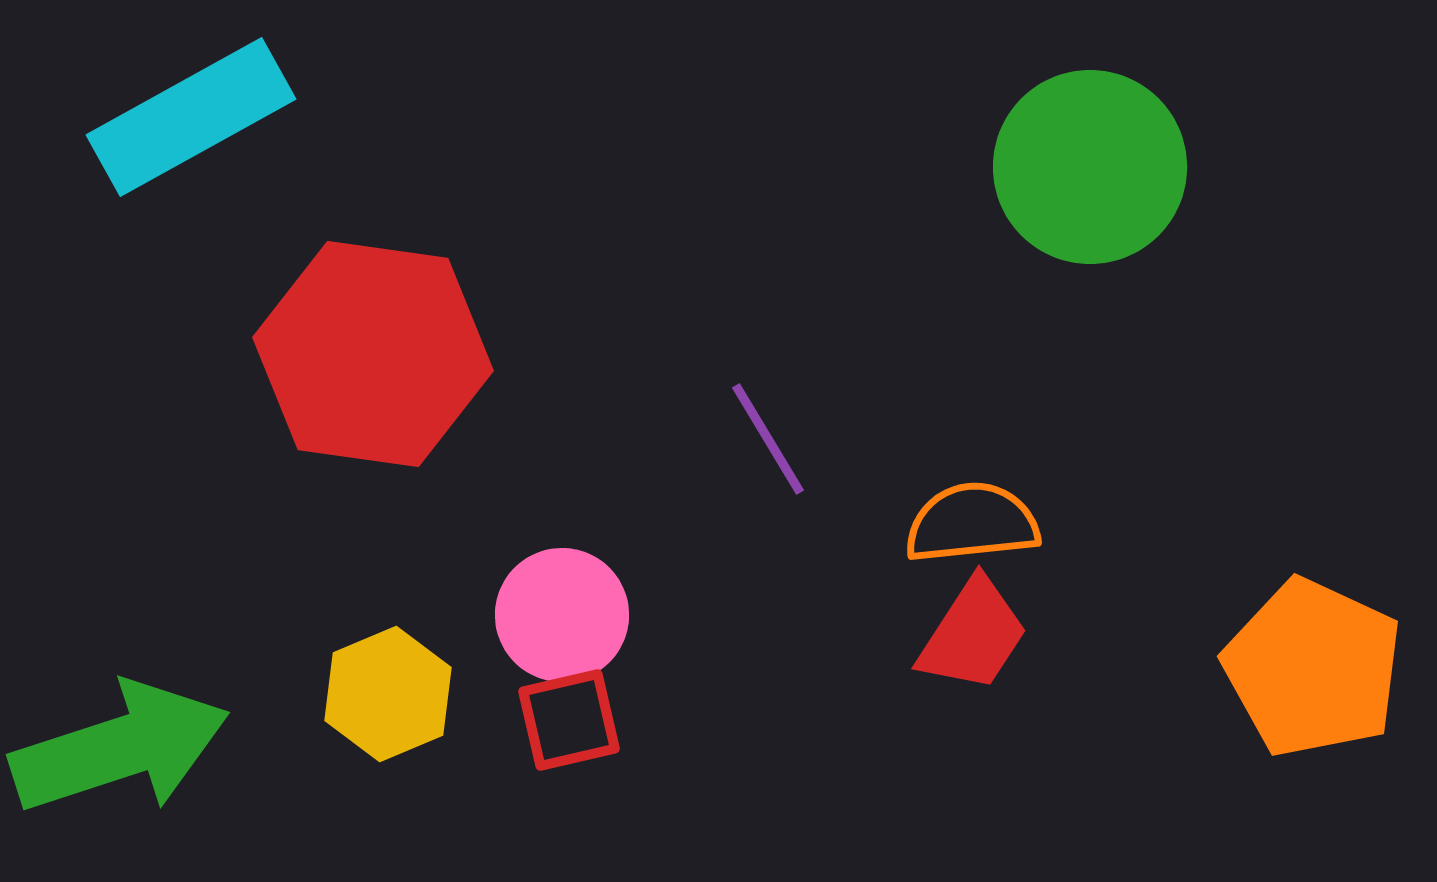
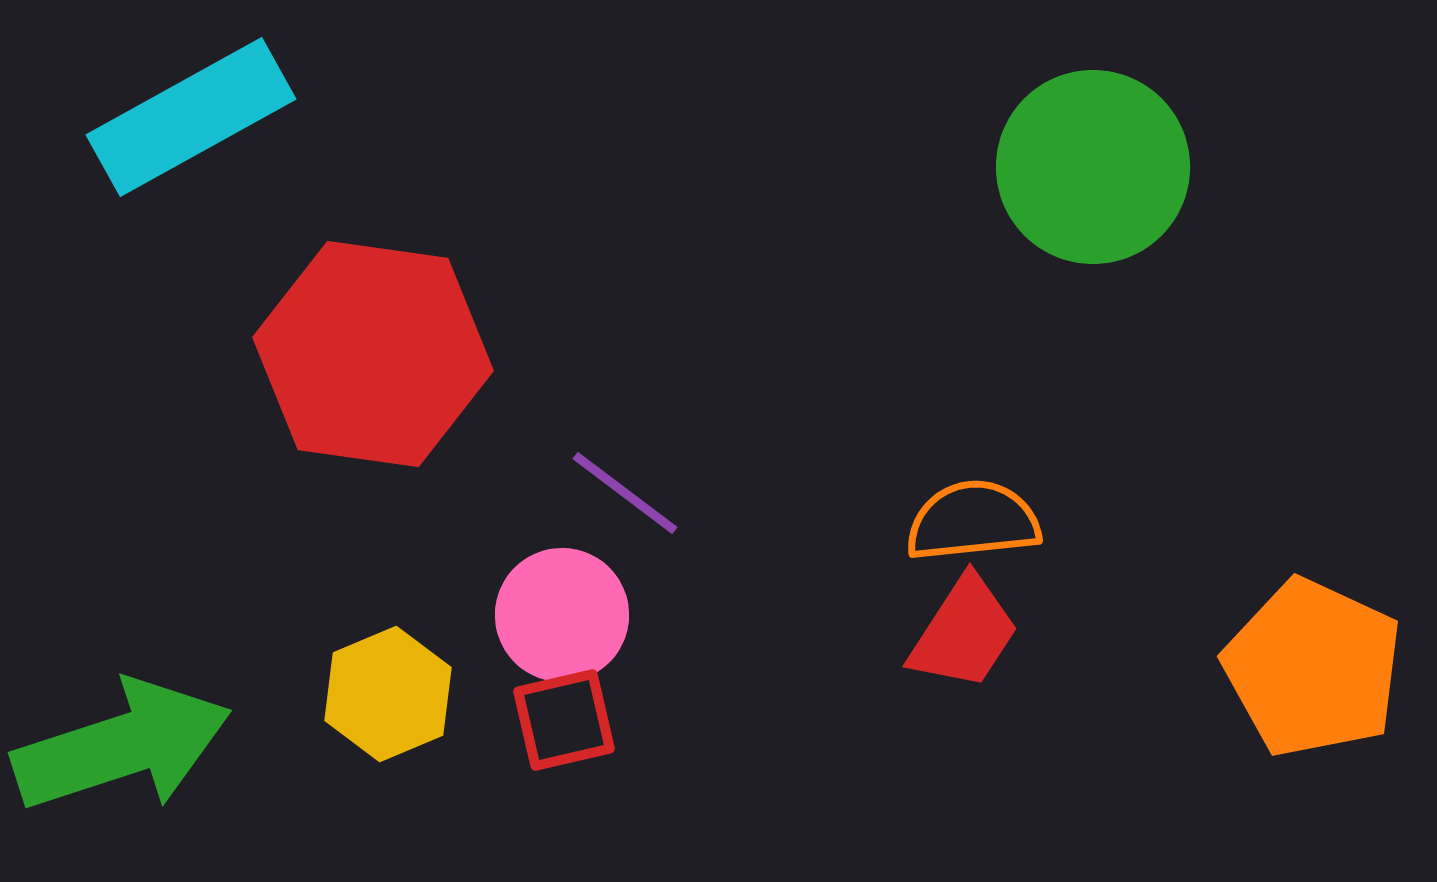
green circle: moved 3 px right
purple line: moved 143 px left, 54 px down; rotated 22 degrees counterclockwise
orange semicircle: moved 1 px right, 2 px up
red trapezoid: moved 9 px left, 2 px up
red square: moved 5 px left
green arrow: moved 2 px right, 2 px up
